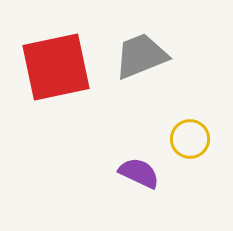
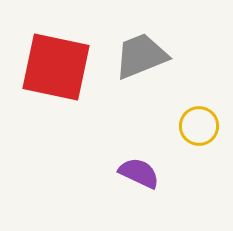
red square: rotated 24 degrees clockwise
yellow circle: moved 9 px right, 13 px up
